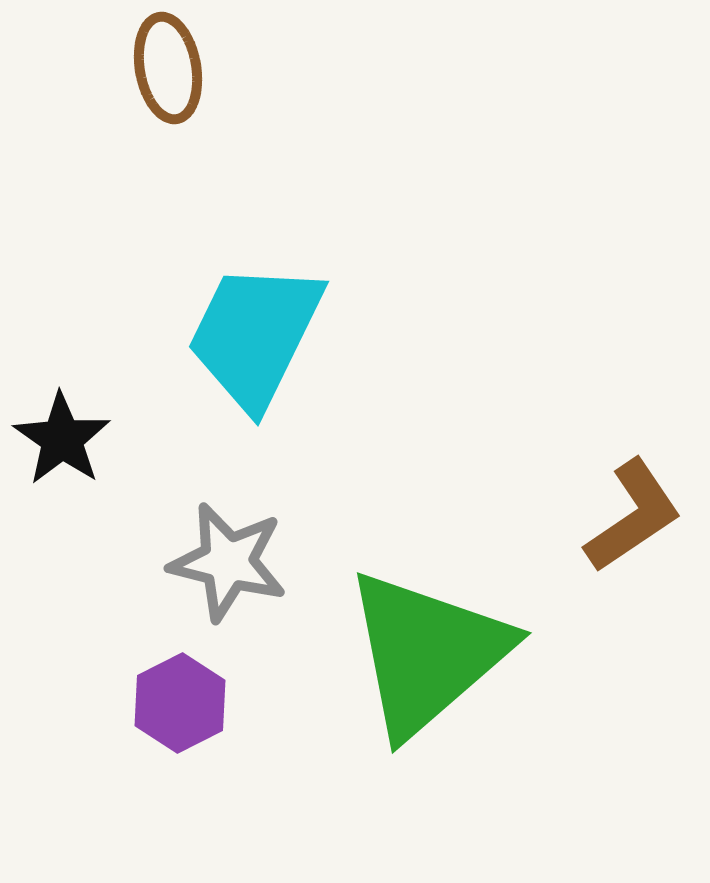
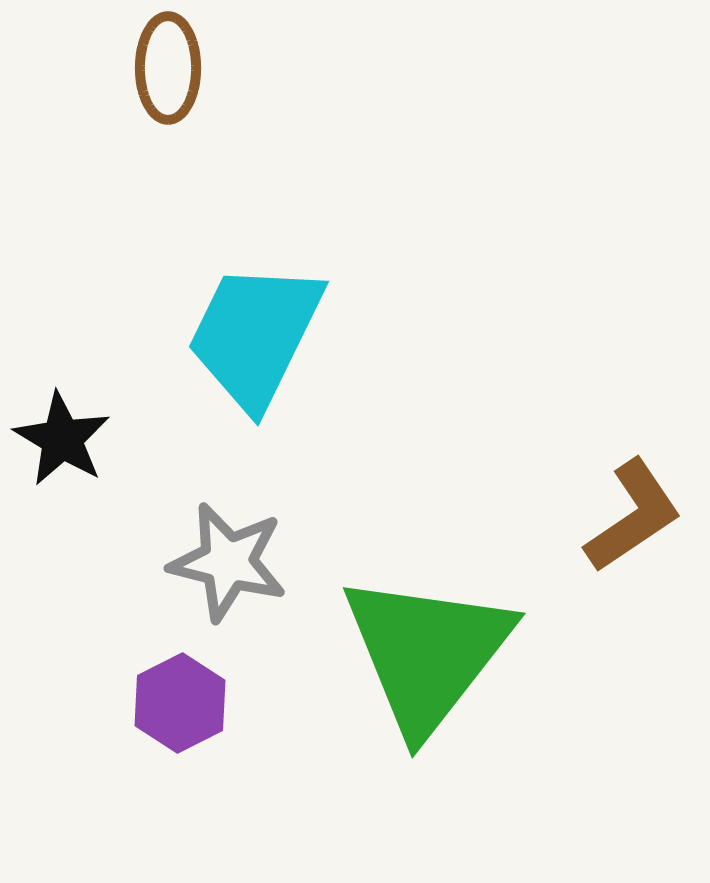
brown ellipse: rotated 10 degrees clockwise
black star: rotated 4 degrees counterclockwise
green triangle: rotated 11 degrees counterclockwise
